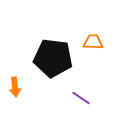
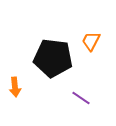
orange trapezoid: moved 2 px left, 1 px up; rotated 65 degrees counterclockwise
